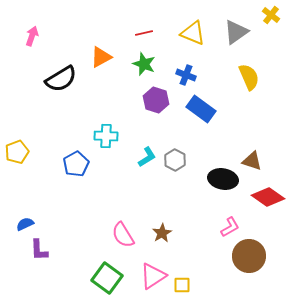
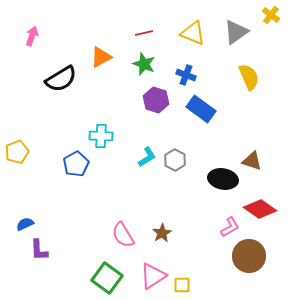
cyan cross: moved 5 px left
red diamond: moved 8 px left, 12 px down
